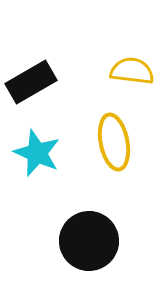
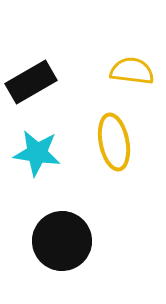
cyan star: rotated 15 degrees counterclockwise
black circle: moved 27 px left
